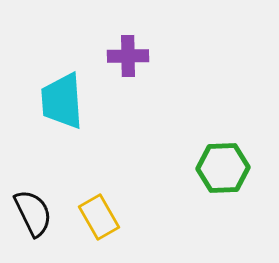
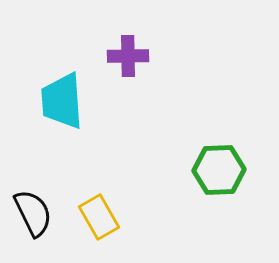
green hexagon: moved 4 px left, 2 px down
